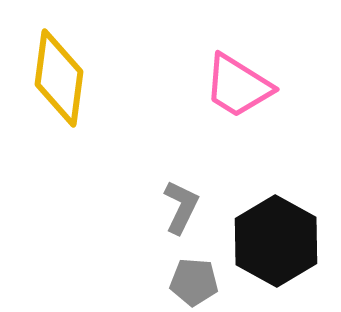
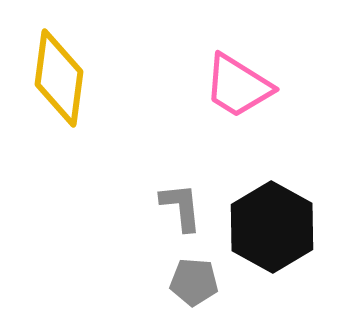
gray L-shape: rotated 32 degrees counterclockwise
black hexagon: moved 4 px left, 14 px up
